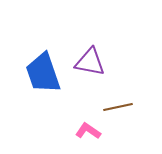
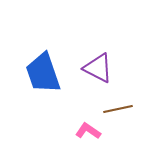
purple triangle: moved 8 px right, 6 px down; rotated 16 degrees clockwise
brown line: moved 2 px down
